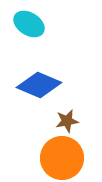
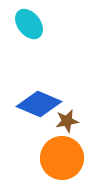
cyan ellipse: rotated 20 degrees clockwise
blue diamond: moved 19 px down
